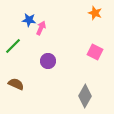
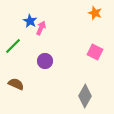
blue star: moved 1 px right, 1 px down; rotated 24 degrees clockwise
purple circle: moved 3 px left
